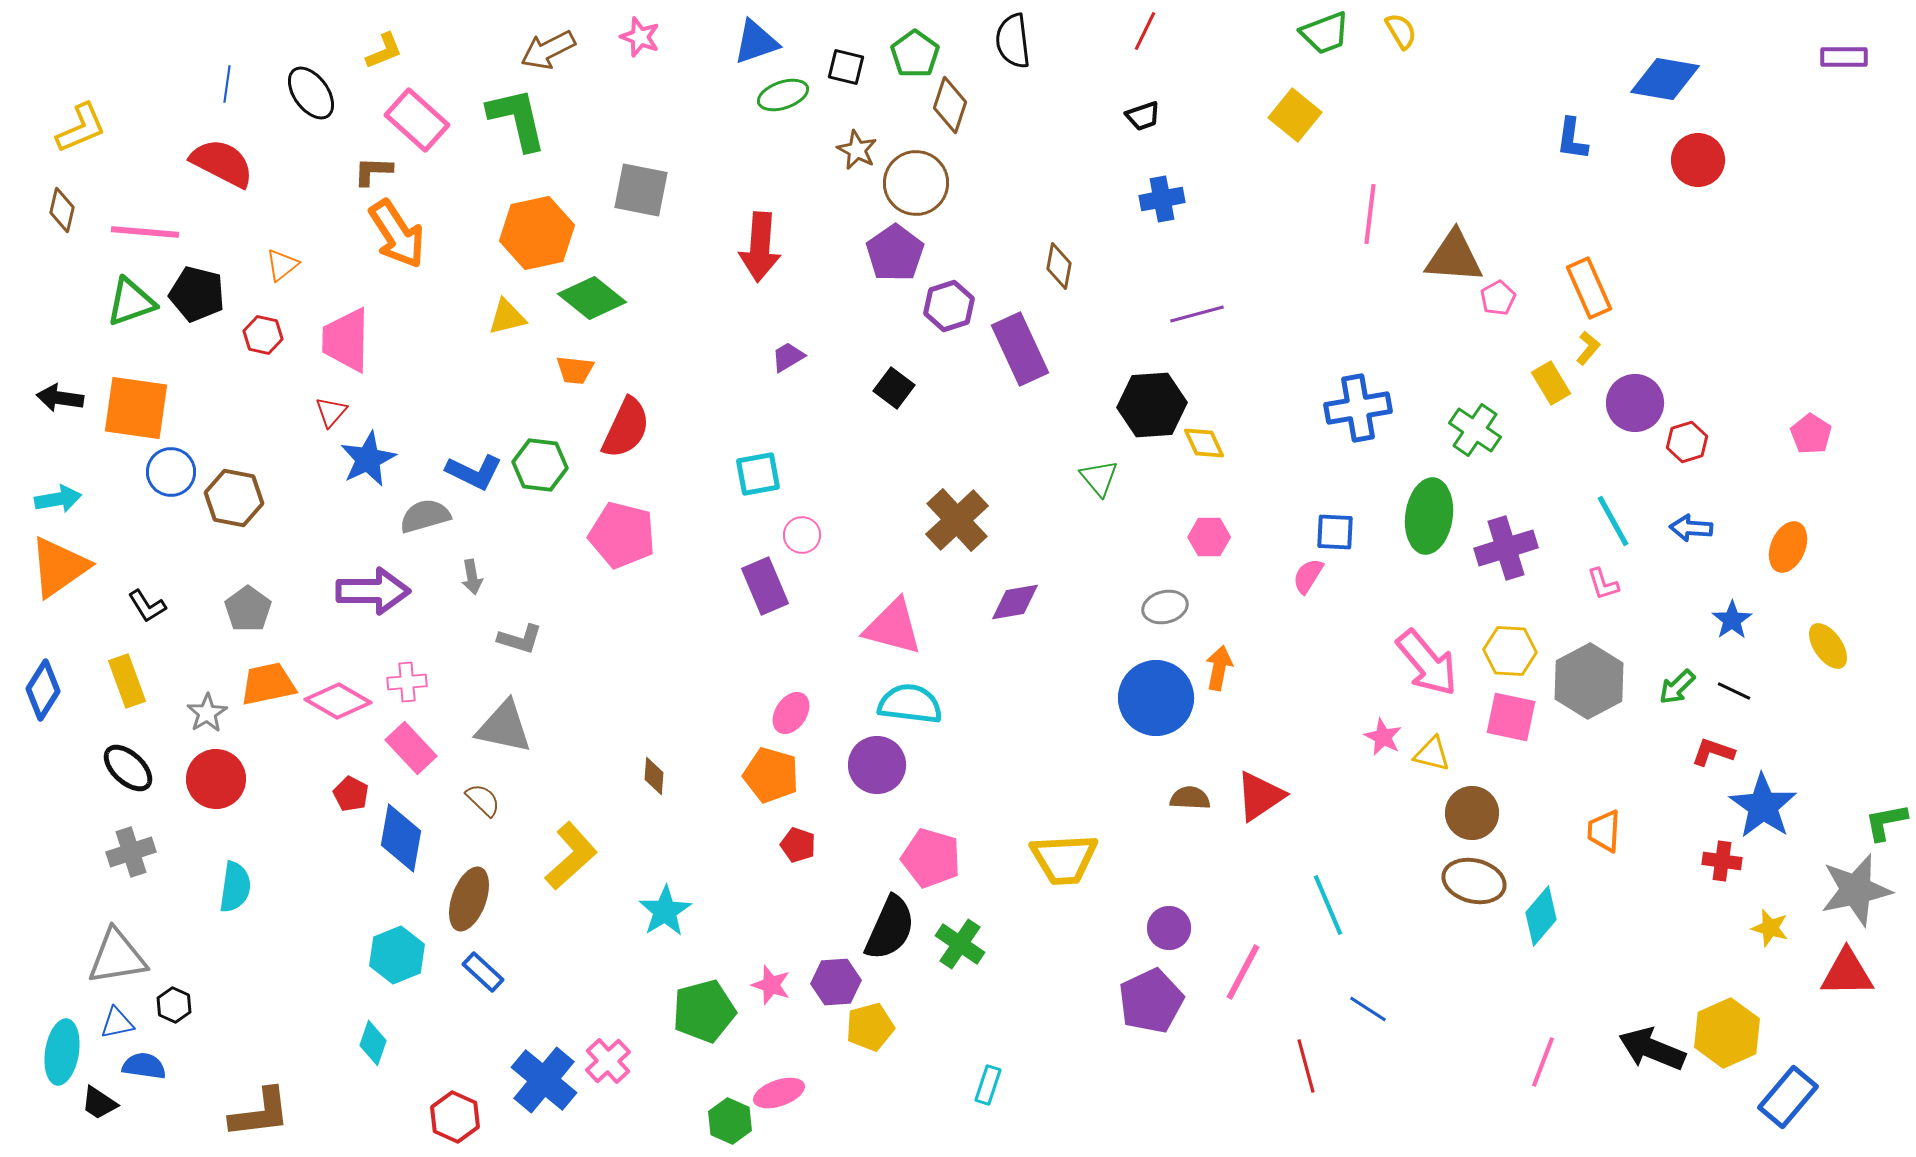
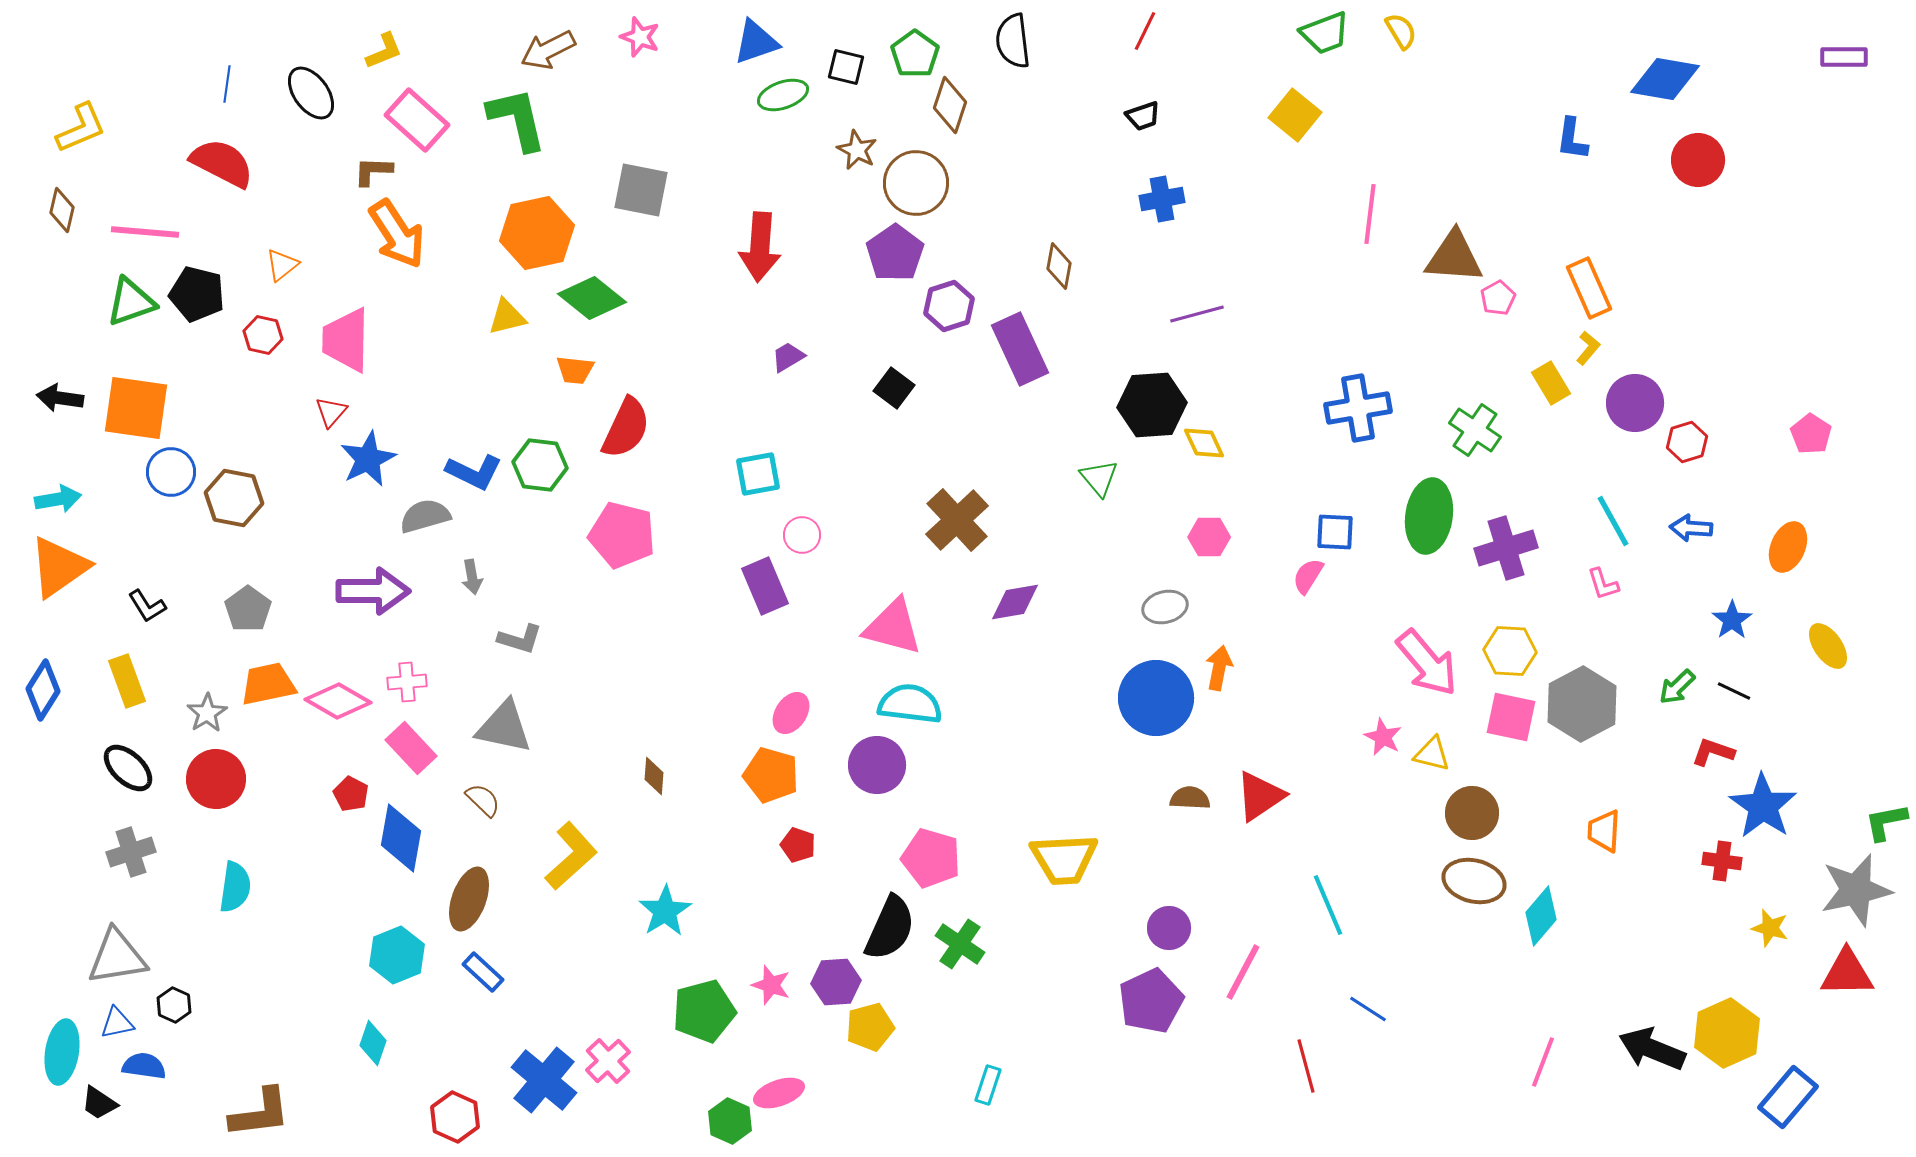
gray hexagon at (1589, 681): moved 7 px left, 23 px down
